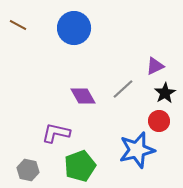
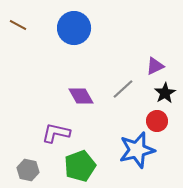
purple diamond: moved 2 px left
red circle: moved 2 px left
